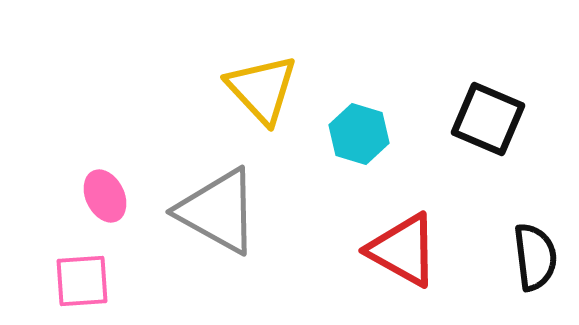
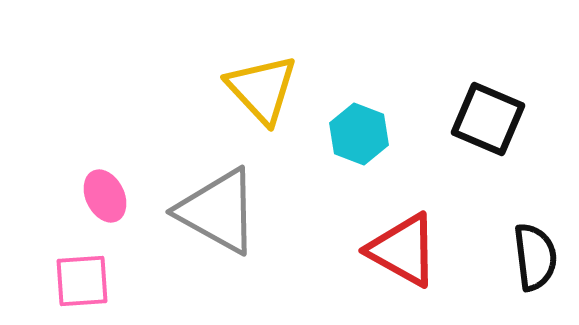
cyan hexagon: rotated 4 degrees clockwise
